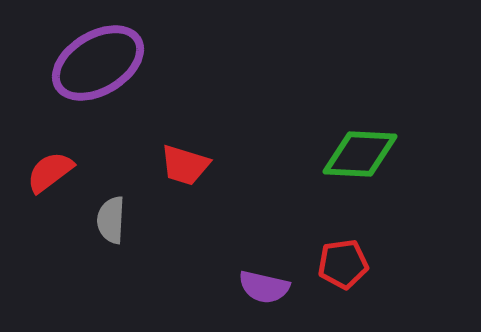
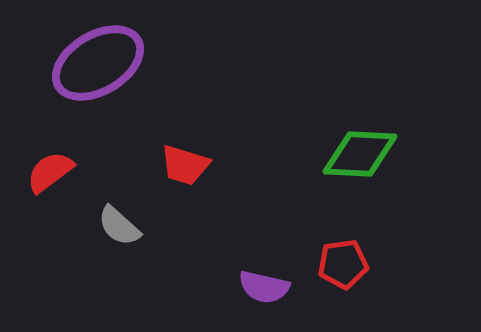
gray semicircle: moved 8 px right, 6 px down; rotated 51 degrees counterclockwise
